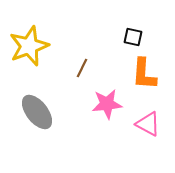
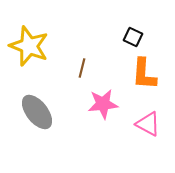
black square: rotated 12 degrees clockwise
yellow star: rotated 30 degrees counterclockwise
brown line: rotated 12 degrees counterclockwise
pink star: moved 4 px left
